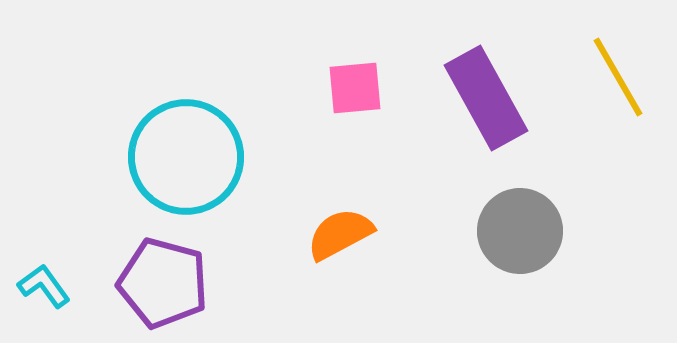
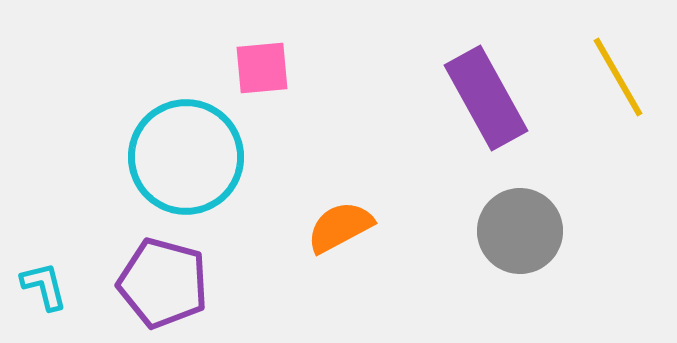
pink square: moved 93 px left, 20 px up
orange semicircle: moved 7 px up
cyan L-shape: rotated 22 degrees clockwise
